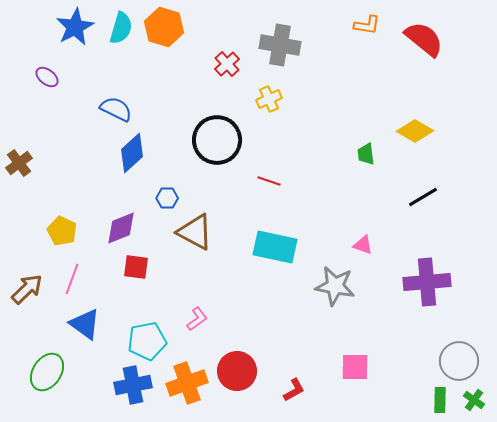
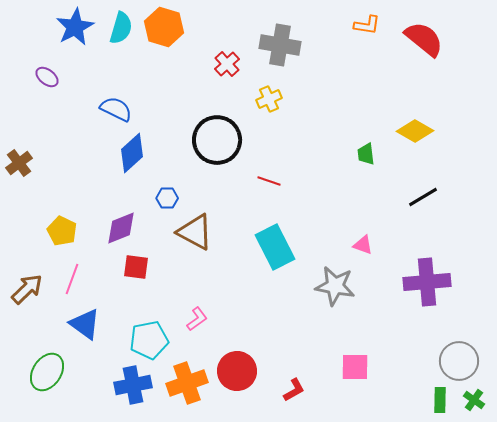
cyan rectangle: rotated 51 degrees clockwise
cyan pentagon: moved 2 px right, 1 px up
